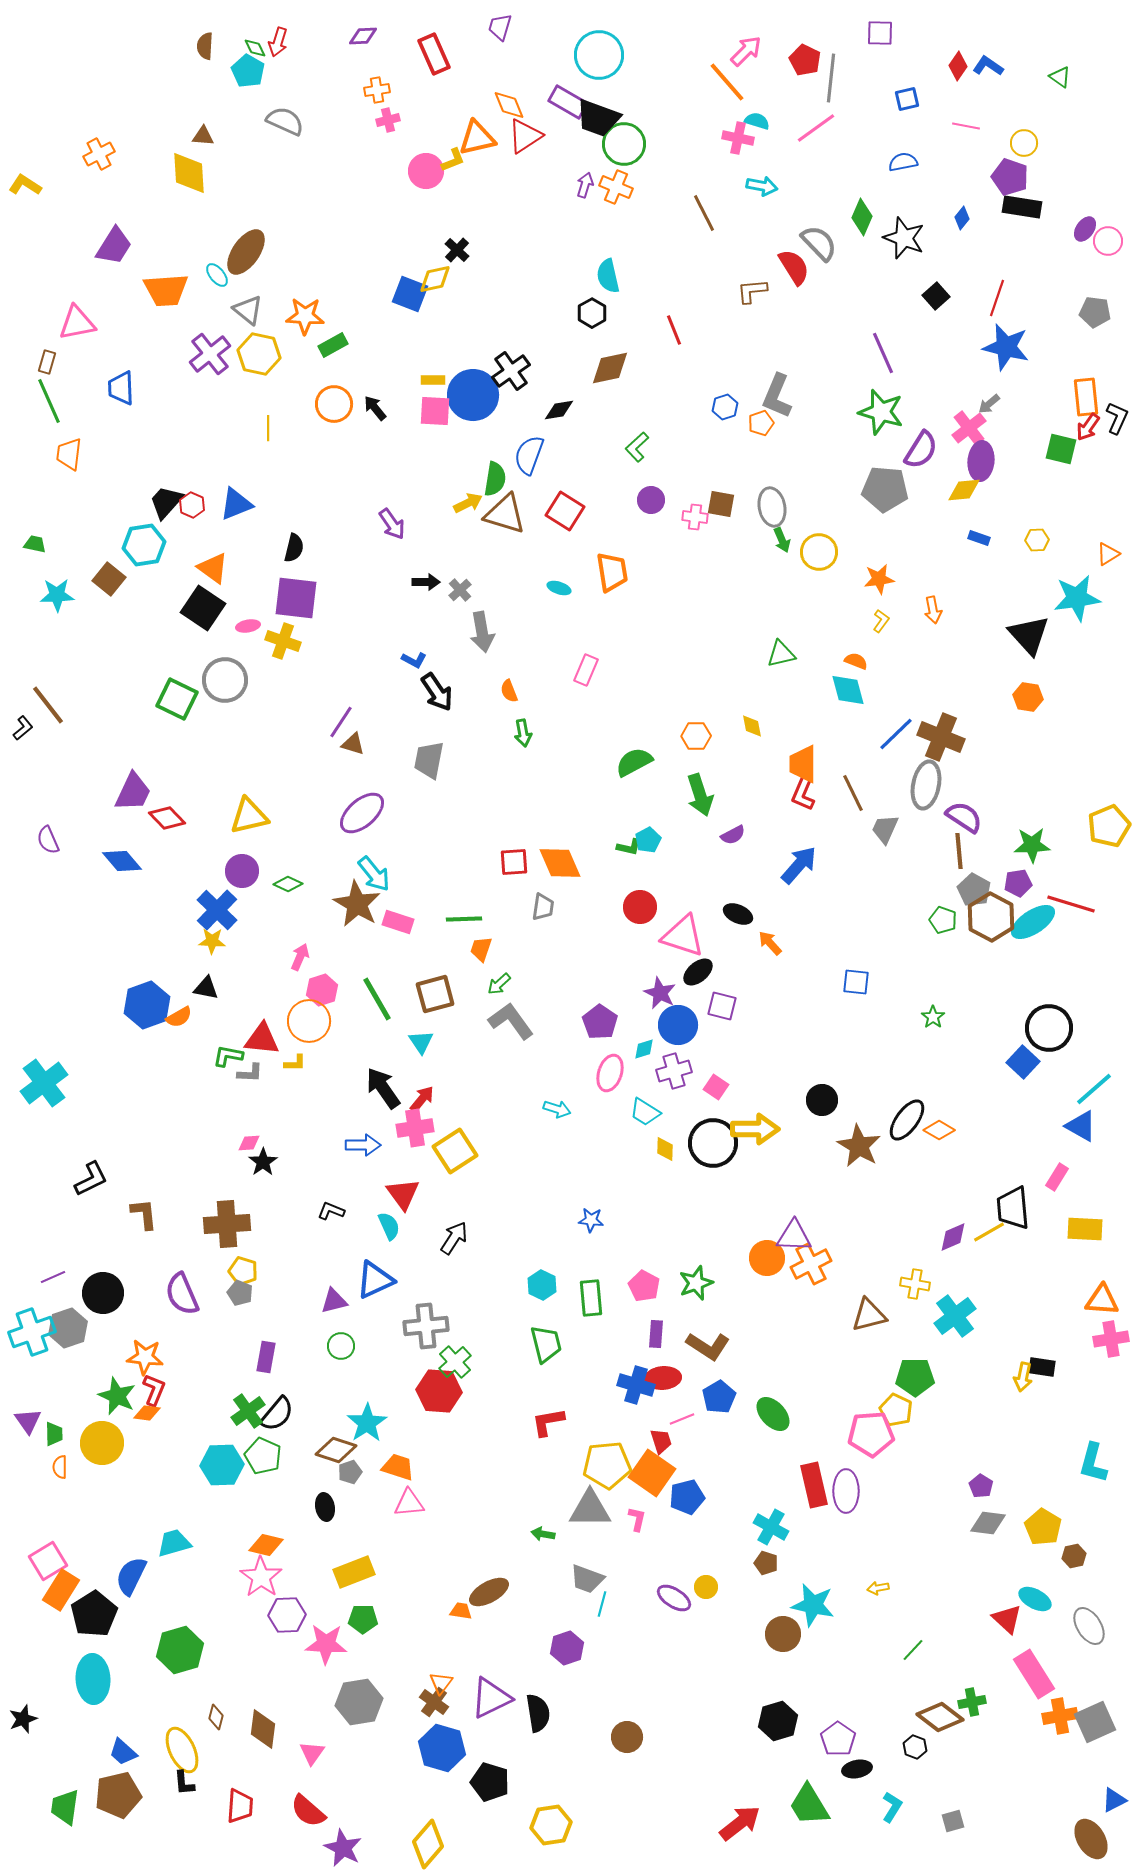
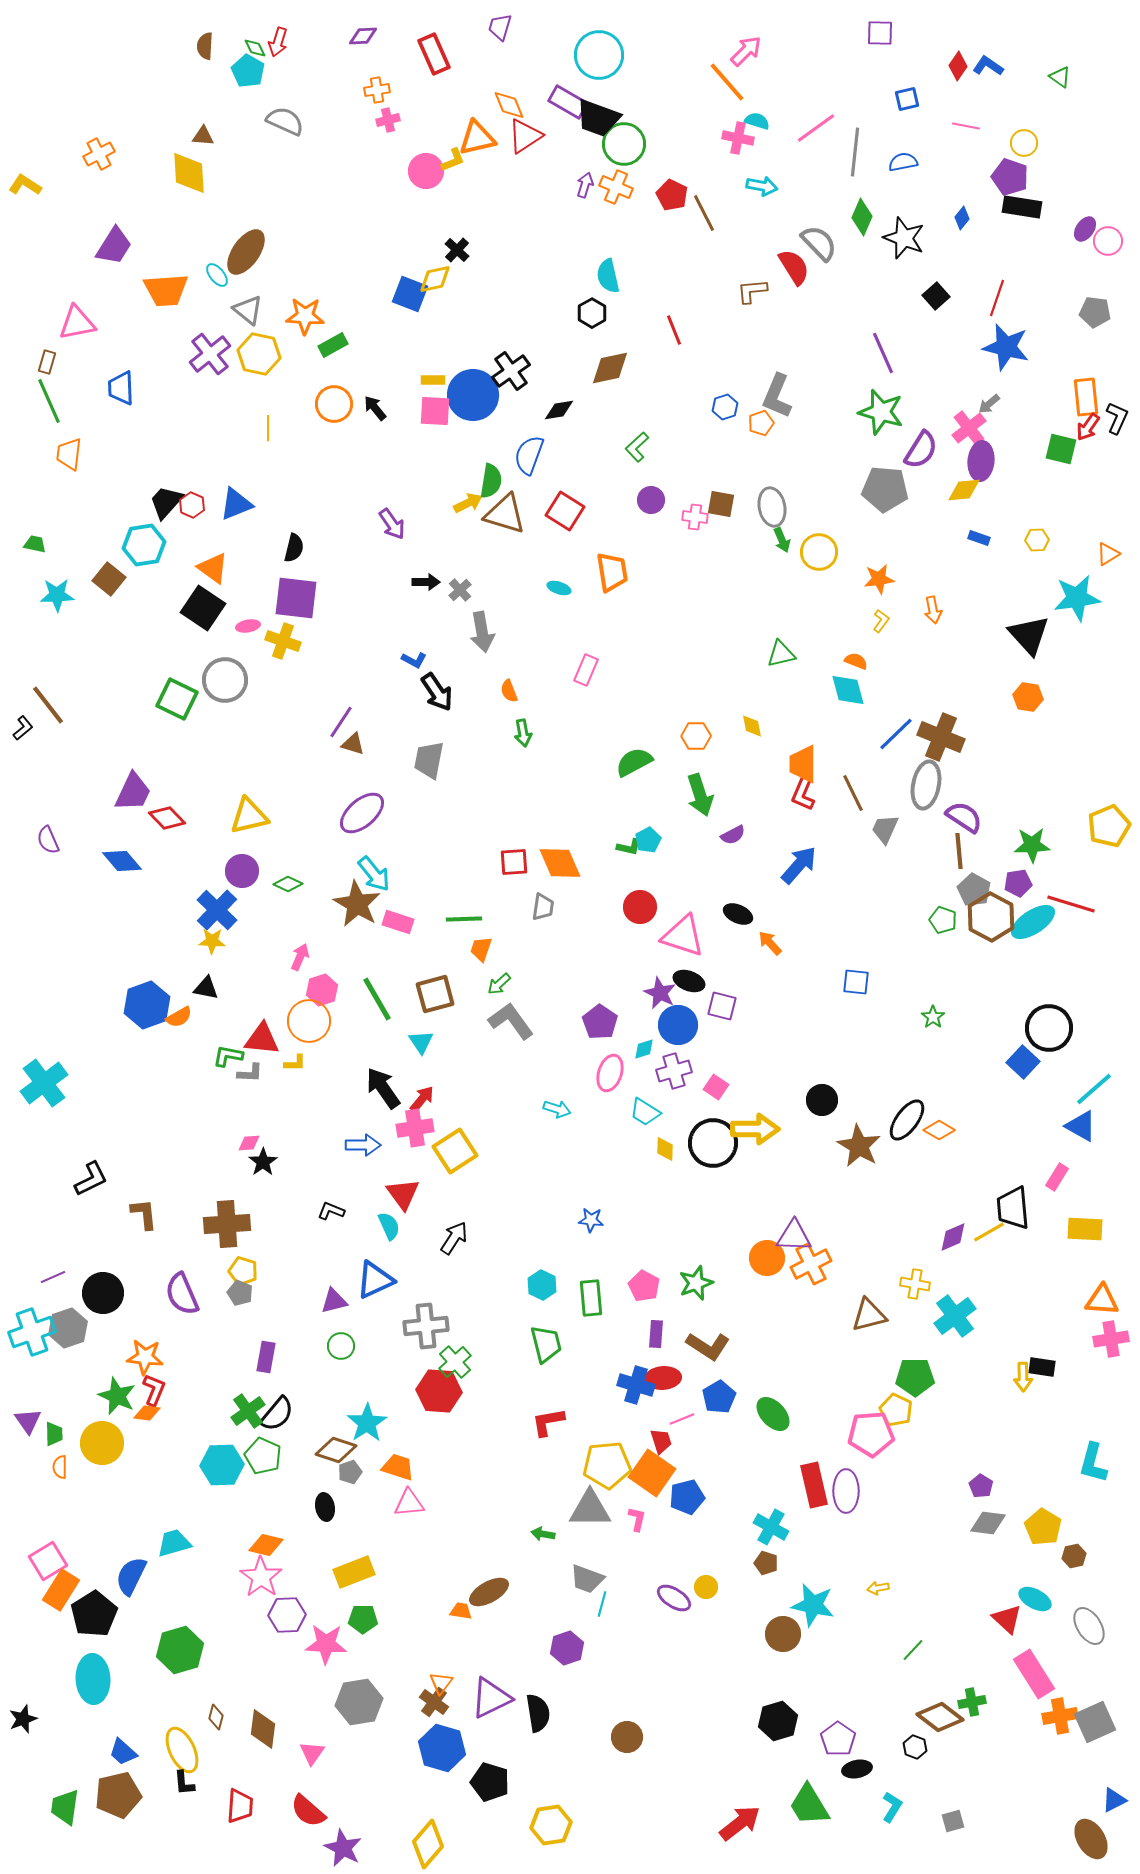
red pentagon at (805, 60): moved 133 px left, 135 px down
gray line at (831, 78): moved 24 px right, 74 px down
green semicircle at (495, 479): moved 4 px left, 2 px down
black ellipse at (698, 972): moved 9 px left, 9 px down; rotated 60 degrees clockwise
yellow arrow at (1023, 1377): rotated 12 degrees counterclockwise
